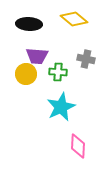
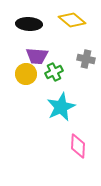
yellow diamond: moved 2 px left, 1 px down
green cross: moved 4 px left; rotated 30 degrees counterclockwise
